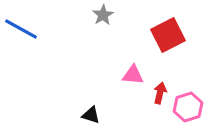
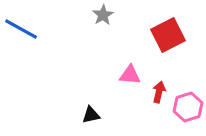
pink triangle: moved 3 px left
red arrow: moved 1 px left, 1 px up
black triangle: rotated 30 degrees counterclockwise
